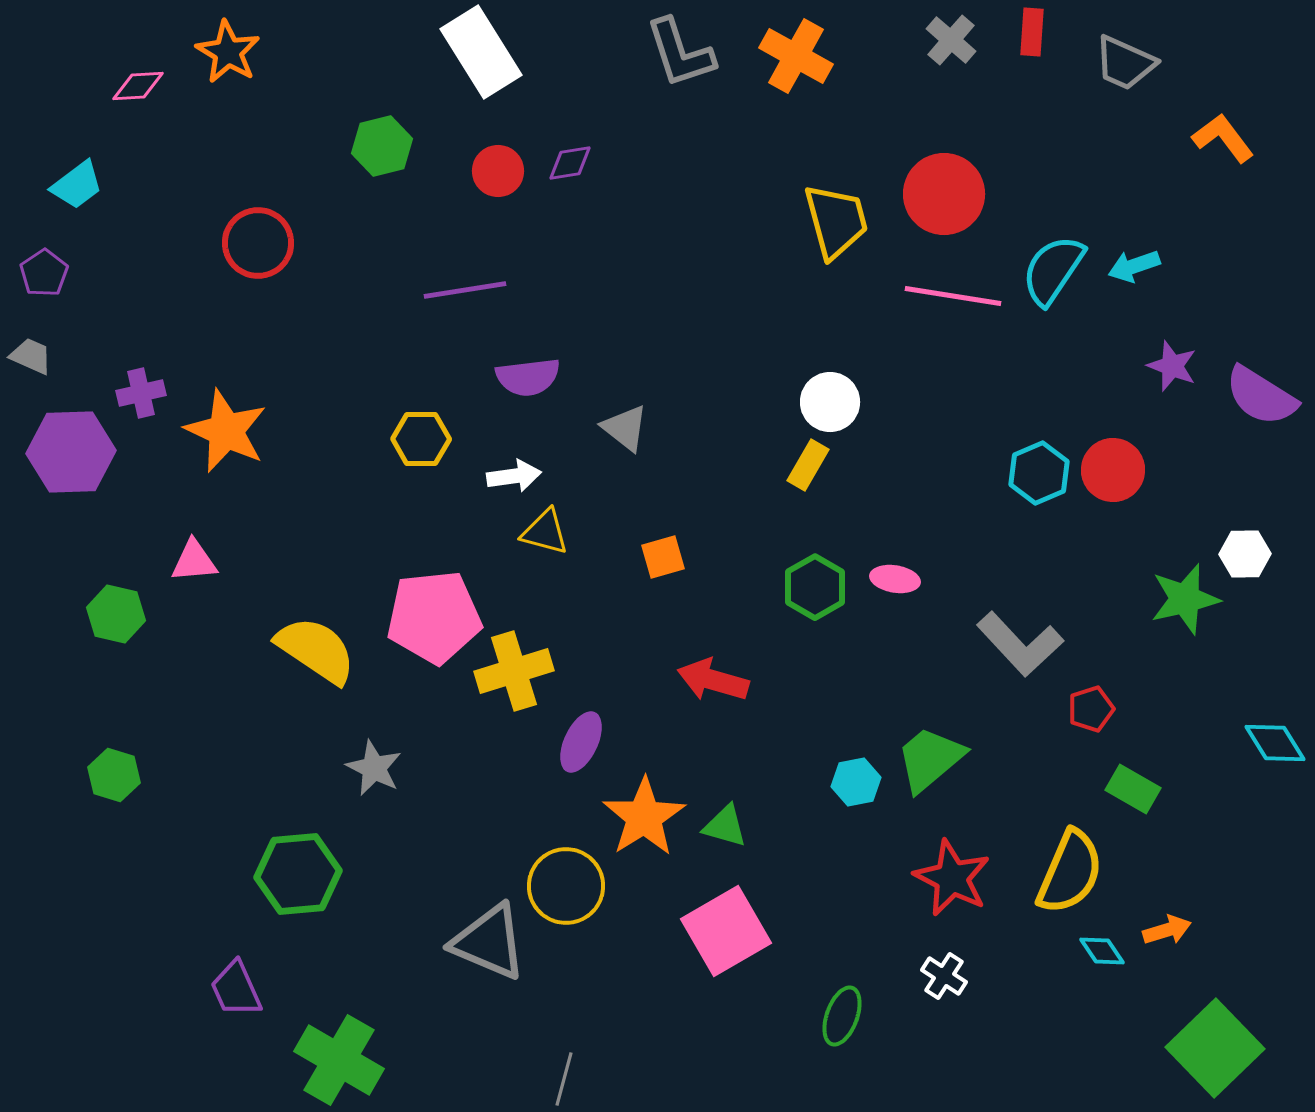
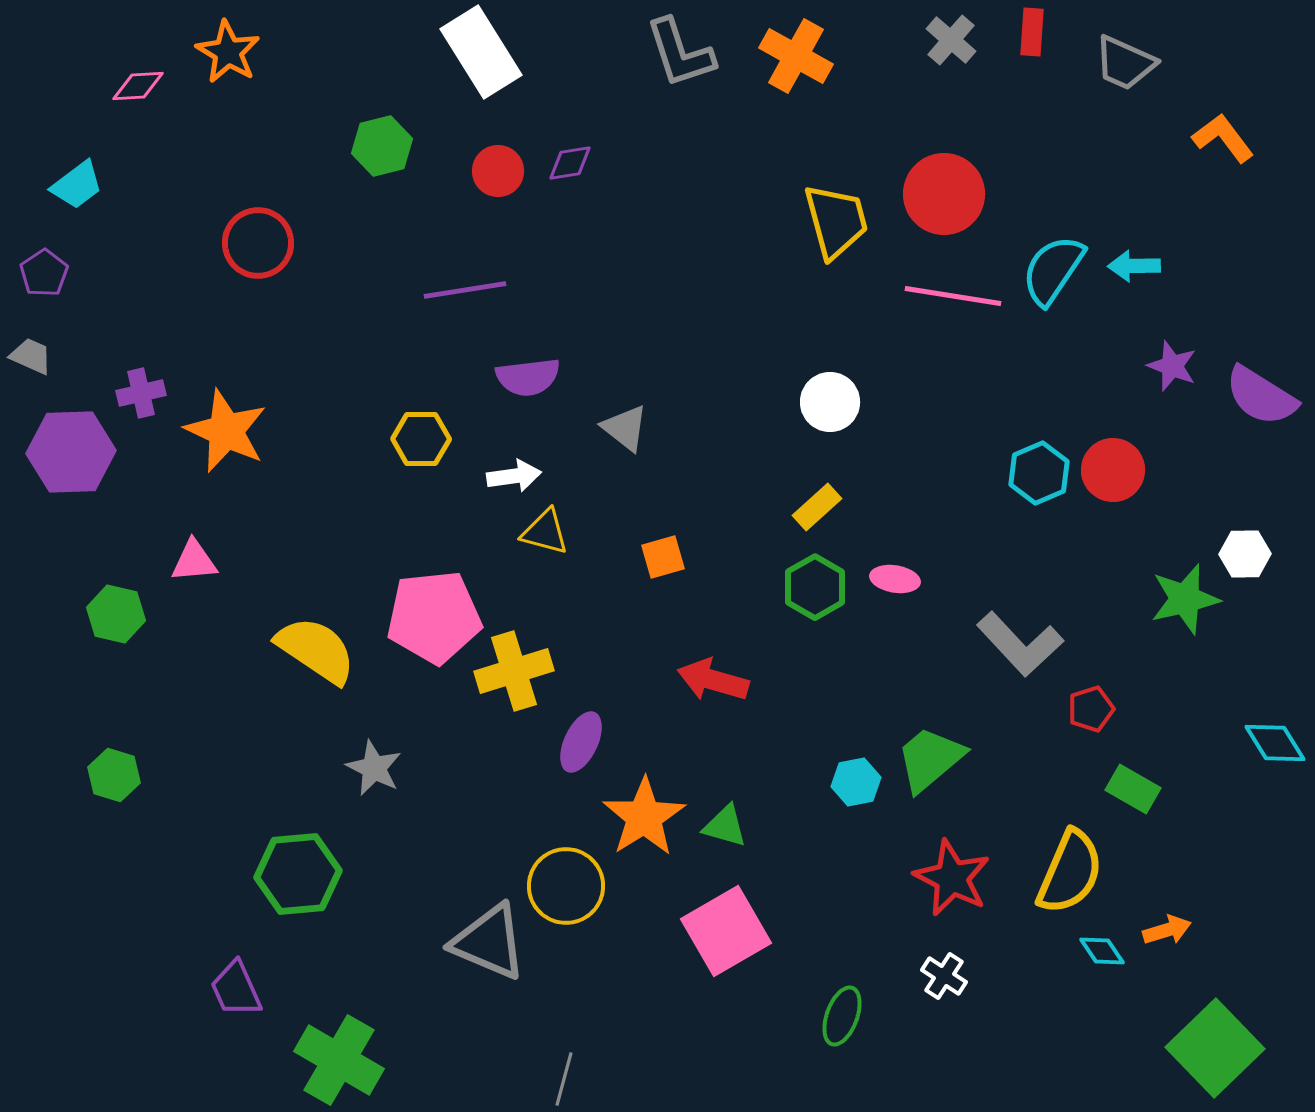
cyan arrow at (1134, 266): rotated 18 degrees clockwise
yellow rectangle at (808, 465): moved 9 px right, 42 px down; rotated 18 degrees clockwise
